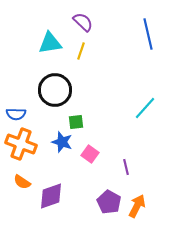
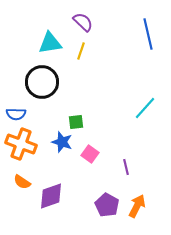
black circle: moved 13 px left, 8 px up
purple pentagon: moved 2 px left, 3 px down
